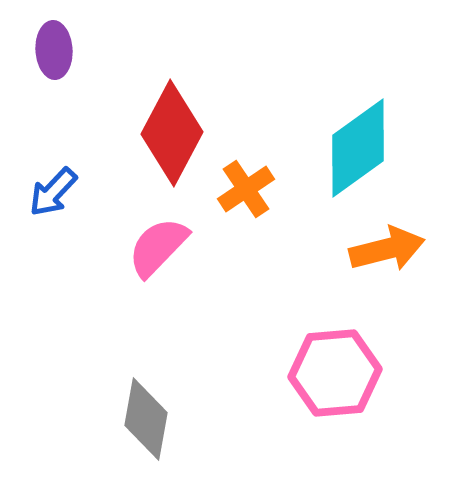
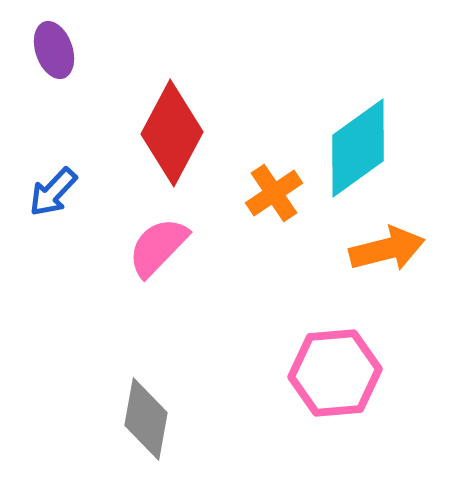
purple ellipse: rotated 16 degrees counterclockwise
orange cross: moved 28 px right, 4 px down
